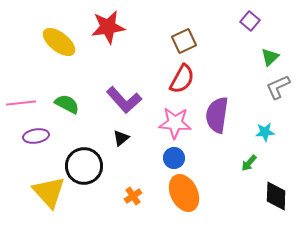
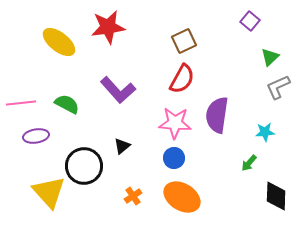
purple L-shape: moved 6 px left, 10 px up
black triangle: moved 1 px right, 8 px down
orange ellipse: moved 2 px left, 4 px down; rotated 33 degrees counterclockwise
